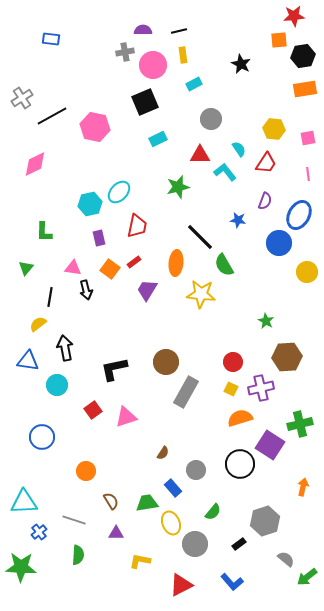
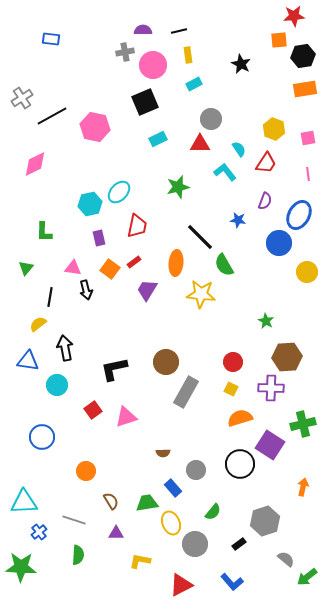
yellow rectangle at (183, 55): moved 5 px right
yellow hexagon at (274, 129): rotated 15 degrees clockwise
red triangle at (200, 155): moved 11 px up
purple cross at (261, 388): moved 10 px right; rotated 15 degrees clockwise
green cross at (300, 424): moved 3 px right
brown semicircle at (163, 453): rotated 56 degrees clockwise
